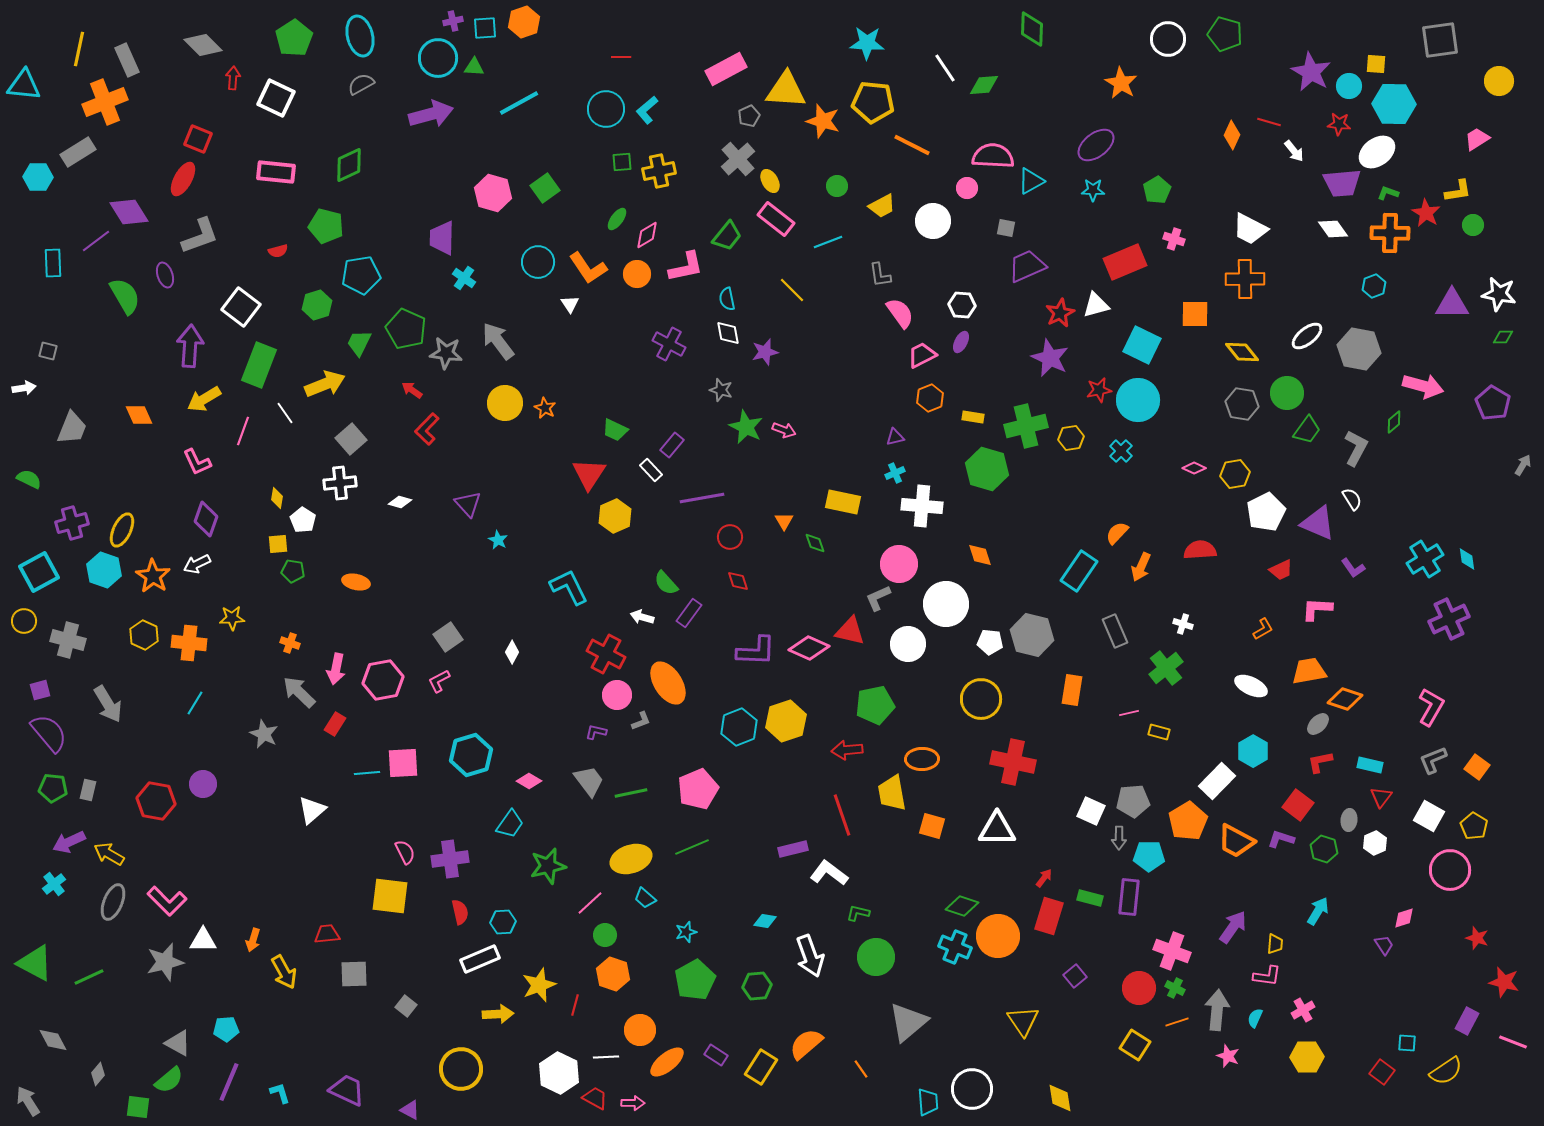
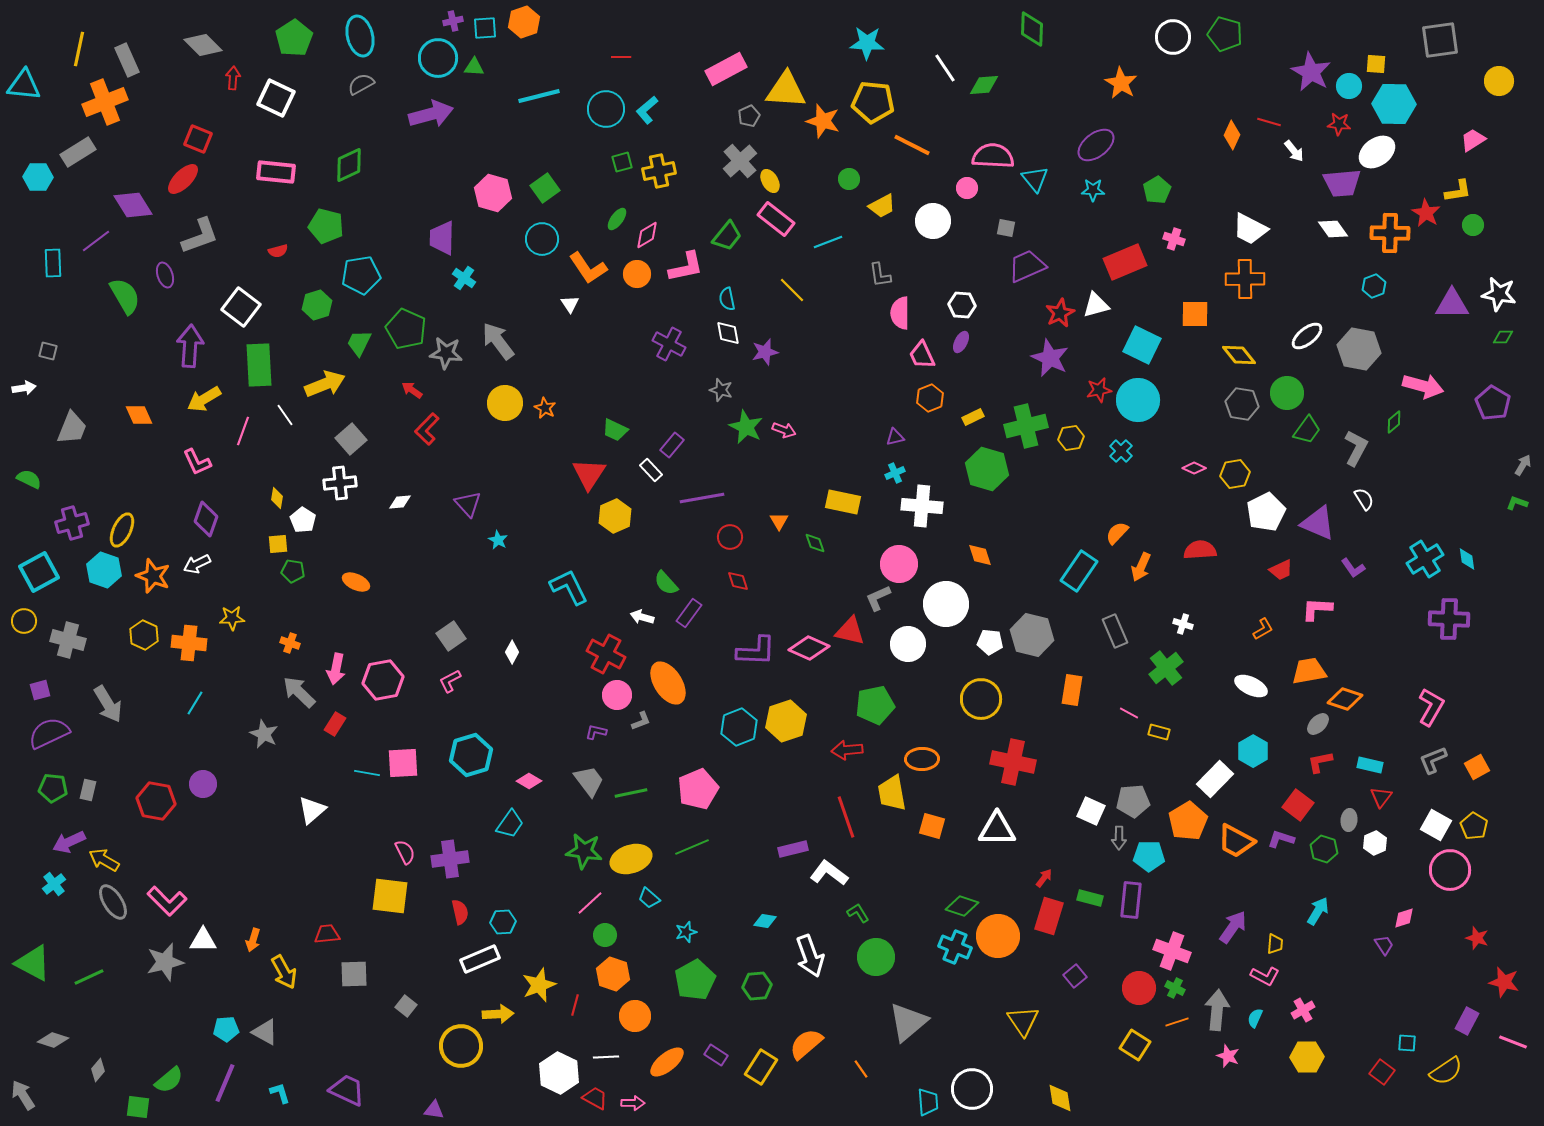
white circle at (1168, 39): moved 5 px right, 2 px up
cyan line at (519, 103): moved 20 px right, 7 px up; rotated 15 degrees clockwise
pink trapezoid at (1477, 139): moved 4 px left, 1 px down
gray cross at (738, 159): moved 2 px right, 2 px down
green square at (622, 162): rotated 10 degrees counterclockwise
red ellipse at (183, 179): rotated 16 degrees clockwise
cyan triangle at (1031, 181): moved 4 px right, 2 px up; rotated 40 degrees counterclockwise
green circle at (837, 186): moved 12 px right, 7 px up
green L-shape at (1388, 193): moved 129 px right, 310 px down
purple diamond at (129, 212): moved 4 px right, 7 px up
cyan circle at (538, 262): moved 4 px right, 23 px up
pink semicircle at (900, 313): rotated 144 degrees counterclockwise
yellow diamond at (1242, 352): moved 3 px left, 3 px down
pink trapezoid at (922, 355): rotated 88 degrees counterclockwise
green rectangle at (259, 365): rotated 24 degrees counterclockwise
white line at (285, 413): moved 2 px down
yellow rectangle at (973, 417): rotated 35 degrees counterclockwise
white semicircle at (1352, 499): moved 12 px right
white diamond at (400, 502): rotated 20 degrees counterclockwise
orange triangle at (784, 521): moved 5 px left
orange star at (153, 576): rotated 12 degrees counterclockwise
orange ellipse at (356, 582): rotated 12 degrees clockwise
purple cross at (1449, 619): rotated 27 degrees clockwise
gray square at (448, 637): moved 3 px right, 1 px up
pink L-shape at (439, 681): moved 11 px right
pink line at (1129, 713): rotated 42 degrees clockwise
purple semicircle at (49, 733): rotated 75 degrees counterclockwise
orange square at (1477, 767): rotated 25 degrees clockwise
cyan line at (367, 773): rotated 15 degrees clockwise
white rectangle at (1217, 781): moved 2 px left, 2 px up
red line at (842, 815): moved 4 px right, 2 px down
white square at (1429, 816): moved 7 px right, 9 px down
yellow arrow at (109, 854): moved 5 px left, 6 px down
green star at (548, 866): moved 36 px right, 15 px up; rotated 21 degrees clockwise
purple rectangle at (1129, 897): moved 2 px right, 3 px down
cyan trapezoid at (645, 898): moved 4 px right
gray ellipse at (113, 902): rotated 54 degrees counterclockwise
green L-shape at (858, 913): rotated 45 degrees clockwise
green triangle at (35, 963): moved 2 px left
pink L-shape at (1267, 976): moved 2 px left; rotated 20 degrees clockwise
orange circle at (640, 1030): moved 5 px left, 14 px up
gray diamond at (53, 1040): rotated 44 degrees counterclockwise
gray triangle at (178, 1043): moved 87 px right, 11 px up
yellow circle at (461, 1069): moved 23 px up
gray diamond at (98, 1074): moved 4 px up
purple line at (229, 1082): moved 4 px left, 1 px down
gray arrow at (28, 1101): moved 5 px left, 6 px up
purple triangle at (410, 1110): moved 24 px right; rotated 20 degrees counterclockwise
